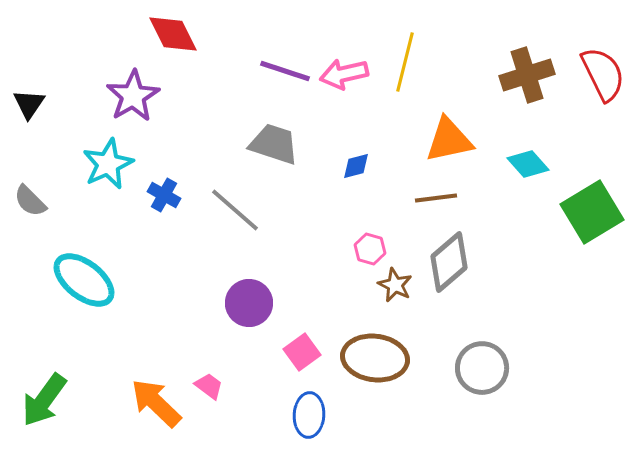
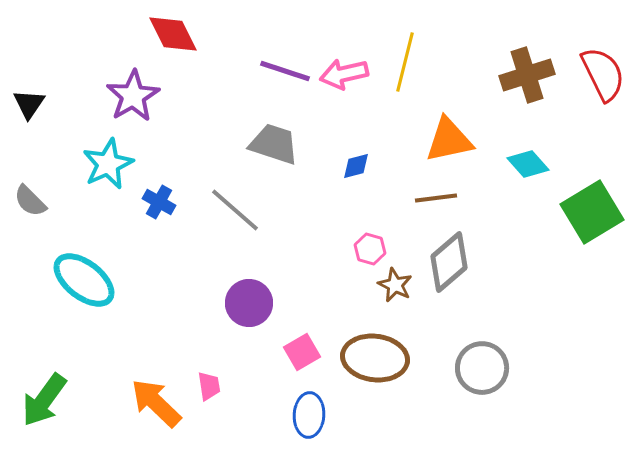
blue cross: moved 5 px left, 7 px down
pink square: rotated 6 degrees clockwise
pink trapezoid: rotated 44 degrees clockwise
